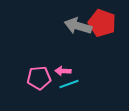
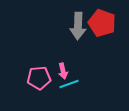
gray arrow: rotated 104 degrees counterclockwise
pink arrow: rotated 105 degrees counterclockwise
